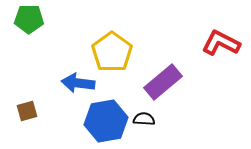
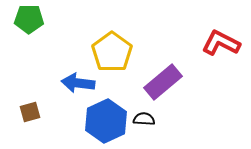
brown square: moved 3 px right, 1 px down
blue hexagon: rotated 15 degrees counterclockwise
